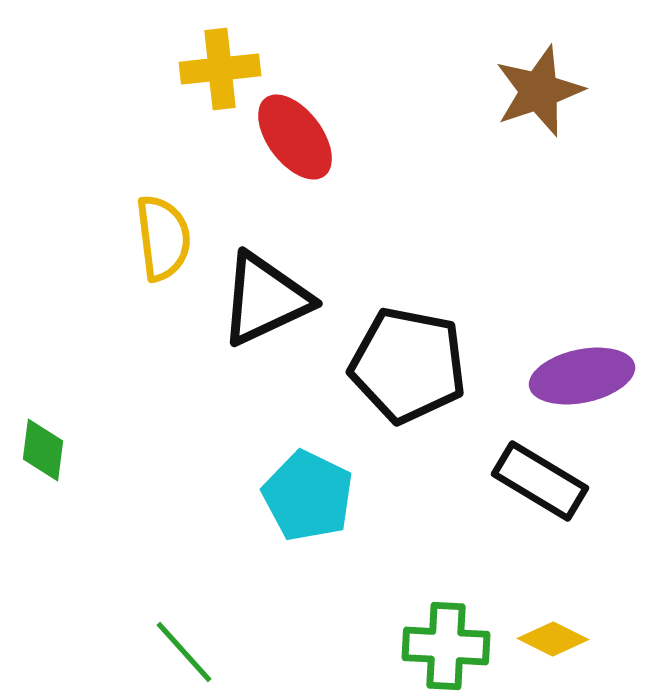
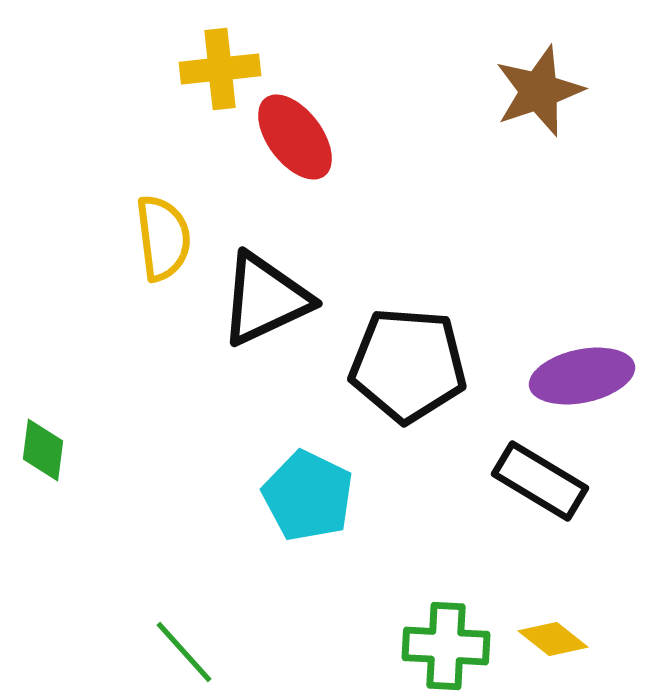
black pentagon: rotated 7 degrees counterclockwise
yellow diamond: rotated 12 degrees clockwise
